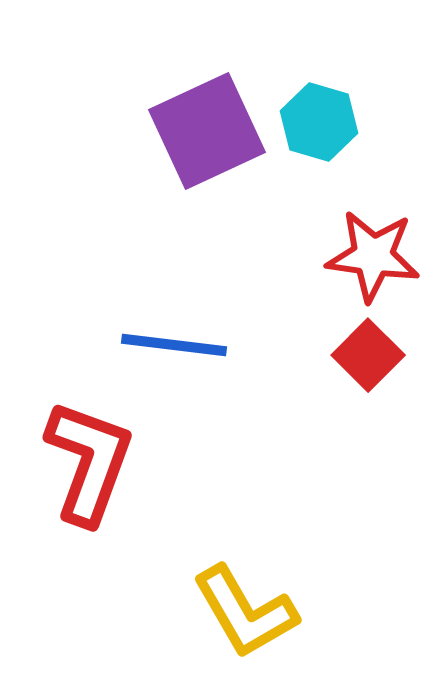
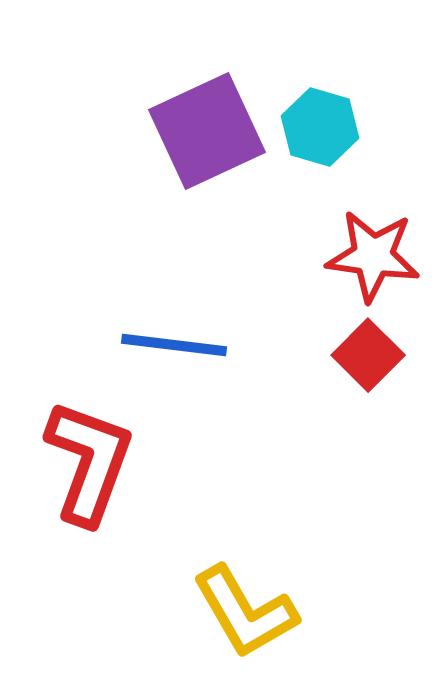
cyan hexagon: moved 1 px right, 5 px down
